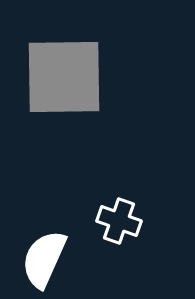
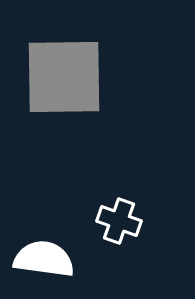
white semicircle: rotated 74 degrees clockwise
